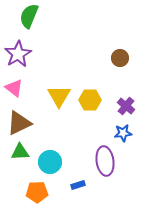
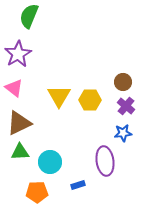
brown circle: moved 3 px right, 24 px down
